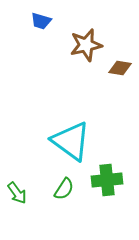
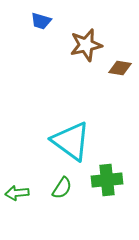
green semicircle: moved 2 px left, 1 px up
green arrow: rotated 120 degrees clockwise
